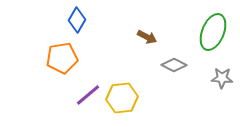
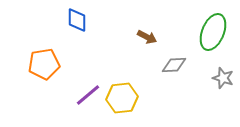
blue diamond: rotated 30 degrees counterclockwise
orange pentagon: moved 18 px left, 6 px down
gray diamond: rotated 30 degrees counterclockwise
gray star: moved 1 px right; rotated 15 degrees clockwise
